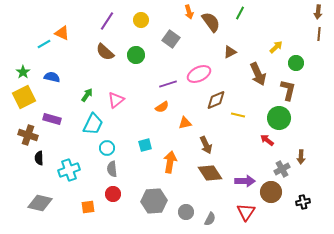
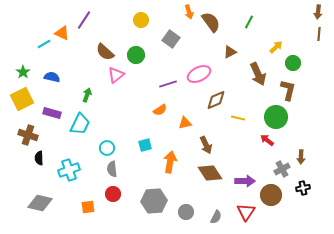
green line at (240, 13): moved 9 px right, 9 px down
purple line at (107, 21): moved 23 px left, 1 px up
green circle at (296, 63): moved 3 px left
green arrow at (87, 95): rotated 16 degrees counterclockwise
yellow square at (24, 97): moved 2 px left, 2 px down
pink triangle at (116, 100): moved 25 px up
orange semicircle at (162, 107): moved 2 px left, 3 px down
yellow line at (238, 115): moved 3 px down
green circle at (279, 118): moved 3 px left, 1 px up
purple rectangle at (52, 119): moved 6 px up
cyan trapezoid at (93, 124): moved 13 px left
brown circle at (271, 192): moved 3 px down
black cross at (303, 202): moved 14 px up
gray semicircle at (210, 219): moved 6 px right, 2 px up
